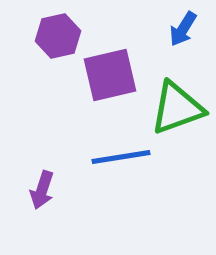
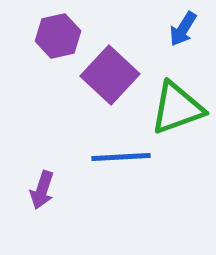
purple square: rotated 34 degrees counterclockwise
blue line: rotated 6 degrees clockwise
